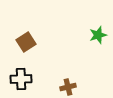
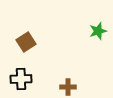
green star: moved 4 px up
brown cross: rotated 14 degrees clockwise
